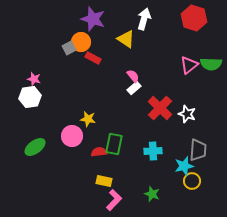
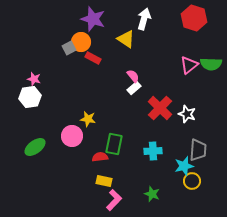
red semicircle: moved 1 px right, 5 px down
